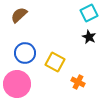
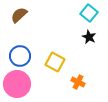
cyan square: rotated 24 degrees counterclockwise
blue circle: moved 5 px left, 3 px down
